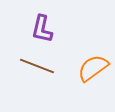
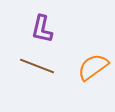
orange semicircle: moved 1 px up
